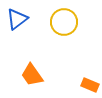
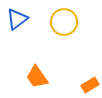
orange trapezoid: moved 5 px right, 2 px down
orange rectangle: rotated 54 degrees counterclockwise
